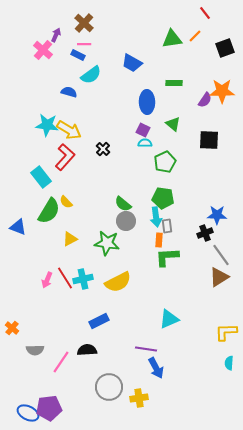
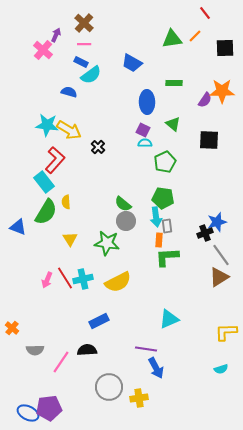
black square at (225, 48): rotated 18 degrees clockwise
blue rectangle at (78, 55): moved 3 px right, 7 px down
black cross at (103, 149): moved 5 px left, 2 px up
red L-shape at (65, 157): moved 10 px left, 3 px down
cyan rectangle at (41, 177): moved 3 px right, 5 px down
yellow semicircle at (66, 202): rotated 40 degrees clockwise
green semicircle at (49, 211): moved 3 px left, 1 px down
blue star at (217, 215): moved 7 px down; rotated 18 degrees counterclockwise
yellow triangle at (70, 239): rotated 35 degrees counterclockwise
cyan semicircle at (229, 363): moved 8 px left, 6 px down; rotated 112 degrees counterclockwise
